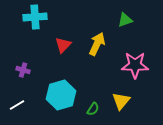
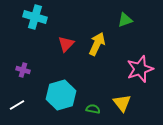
cyan cross: rotated 20 degrees clockwise
red triangle: moved 3 px right, 1 px up
pink star: moved 5 px right, 4 px down; rotated 20 degrees counterclockwise
yellow triangle: moved 1 px right, 2 px down; rotated 18 degrees counterclockwise
green semicircle: rotated 112 degrees counterclockwise
